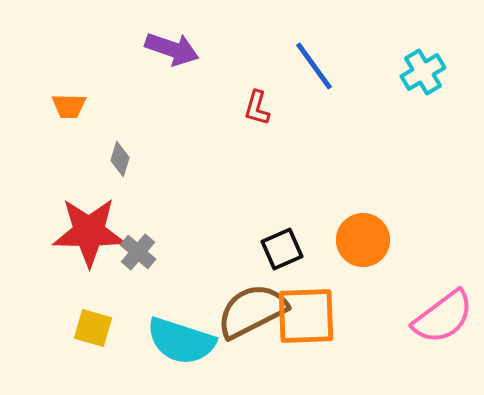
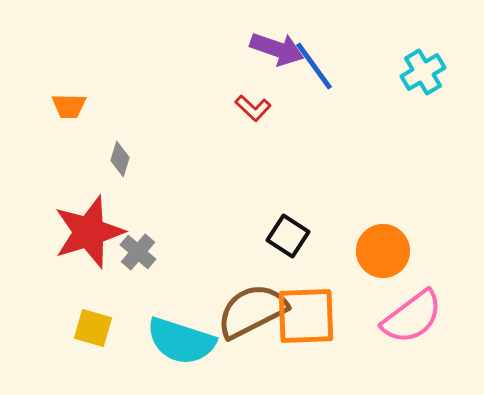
purple arrow: moved 105 px right
red L-shape: moved 4 px left; rotated 63 degrees counterclockwise
red star: rotated 18 degrees counterclockwise
orange circle: moved 20 px right, 11 px down
black square: moved 6 px right, 13 px up; rotated 33 degrees counterclockwise
pink semicircle: moved 31 px left
